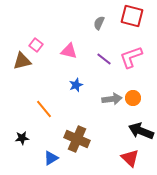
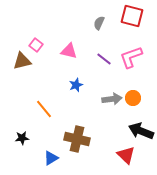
brown cross: rotated 10 degrees counterclockwise
red triangle: moved 4 px left, 3 px up
